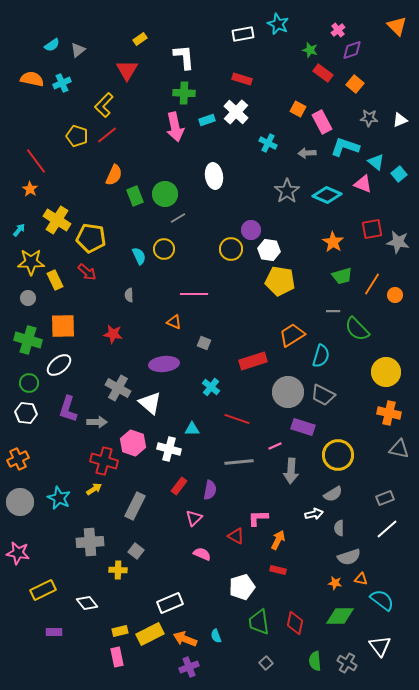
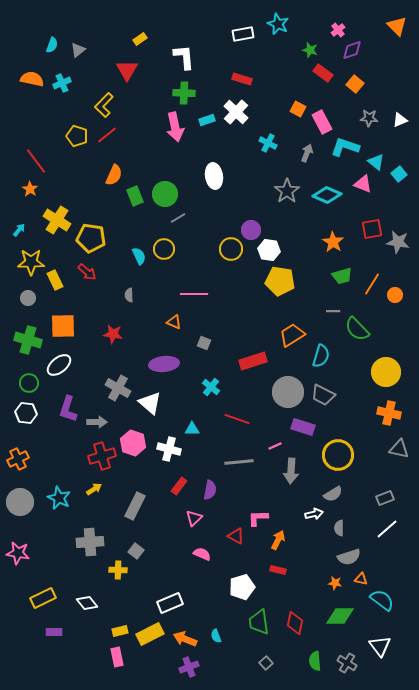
cyan semicircle at (52, 45): rotated 35 degrees counterclockwise
gray arrow at (307, 153): rotated 114 degrees clockwise
red cross at (104, 461): moved 2 px left, 5 px up; rotated 32 degrees counterclockwise
yellow rectangle at (43, 590): moved 8 px down
